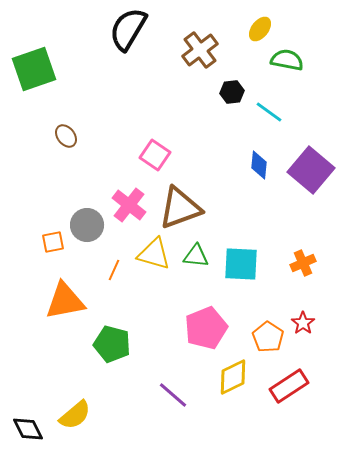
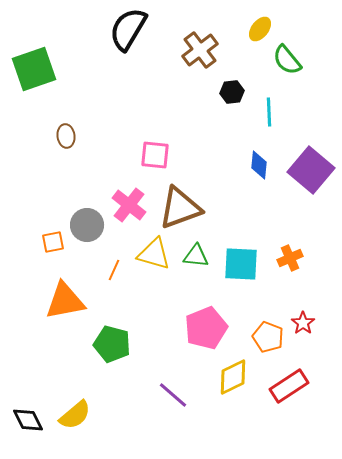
green semicircle: rotated 140 degrees counterclockwise
cyan line: rotated 52 degrees clockwise
brown ellipse: rotated 30 degrees clockwise
pink square: rotated 28 degrees counterclockwise
orange cross: moved 13 px left, 5 px up
orange pentagon: rotated 12 degrees counterclockwise
black diamond: moved 9 px up
